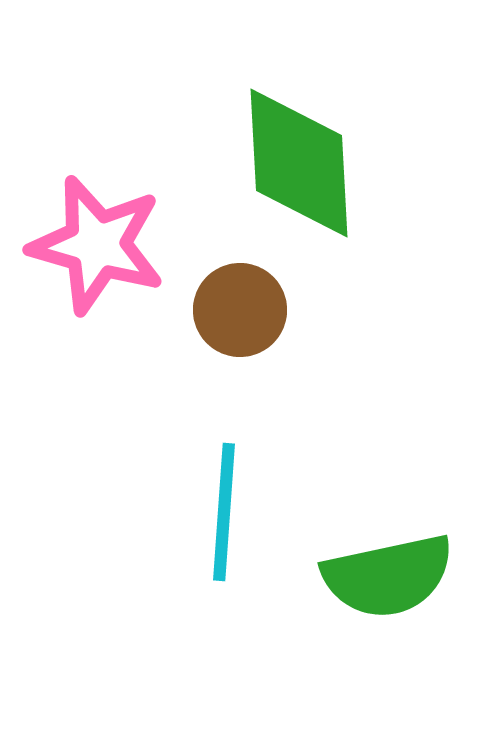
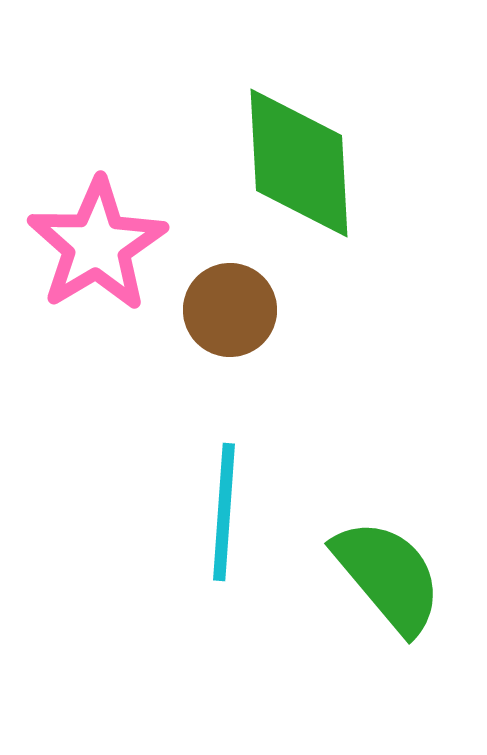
pink star: rotated 25 degrees clockwise
brown circle: moved 10 px left
green semicircle: rotated 118 degrees counterclockwise
